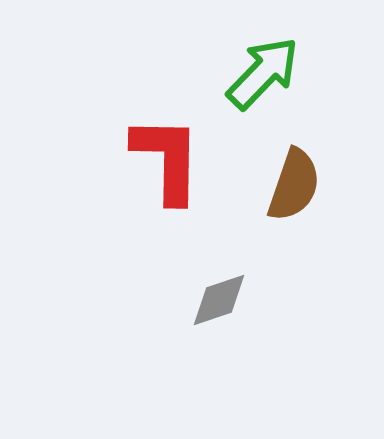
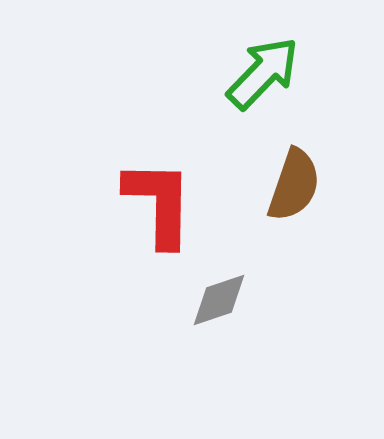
red L-shape: moved 8 px left, 44 px down
